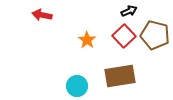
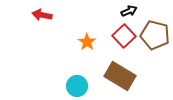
orange star: moved 2 px down
brown rectangle: rotated 40 degrees clockwise
